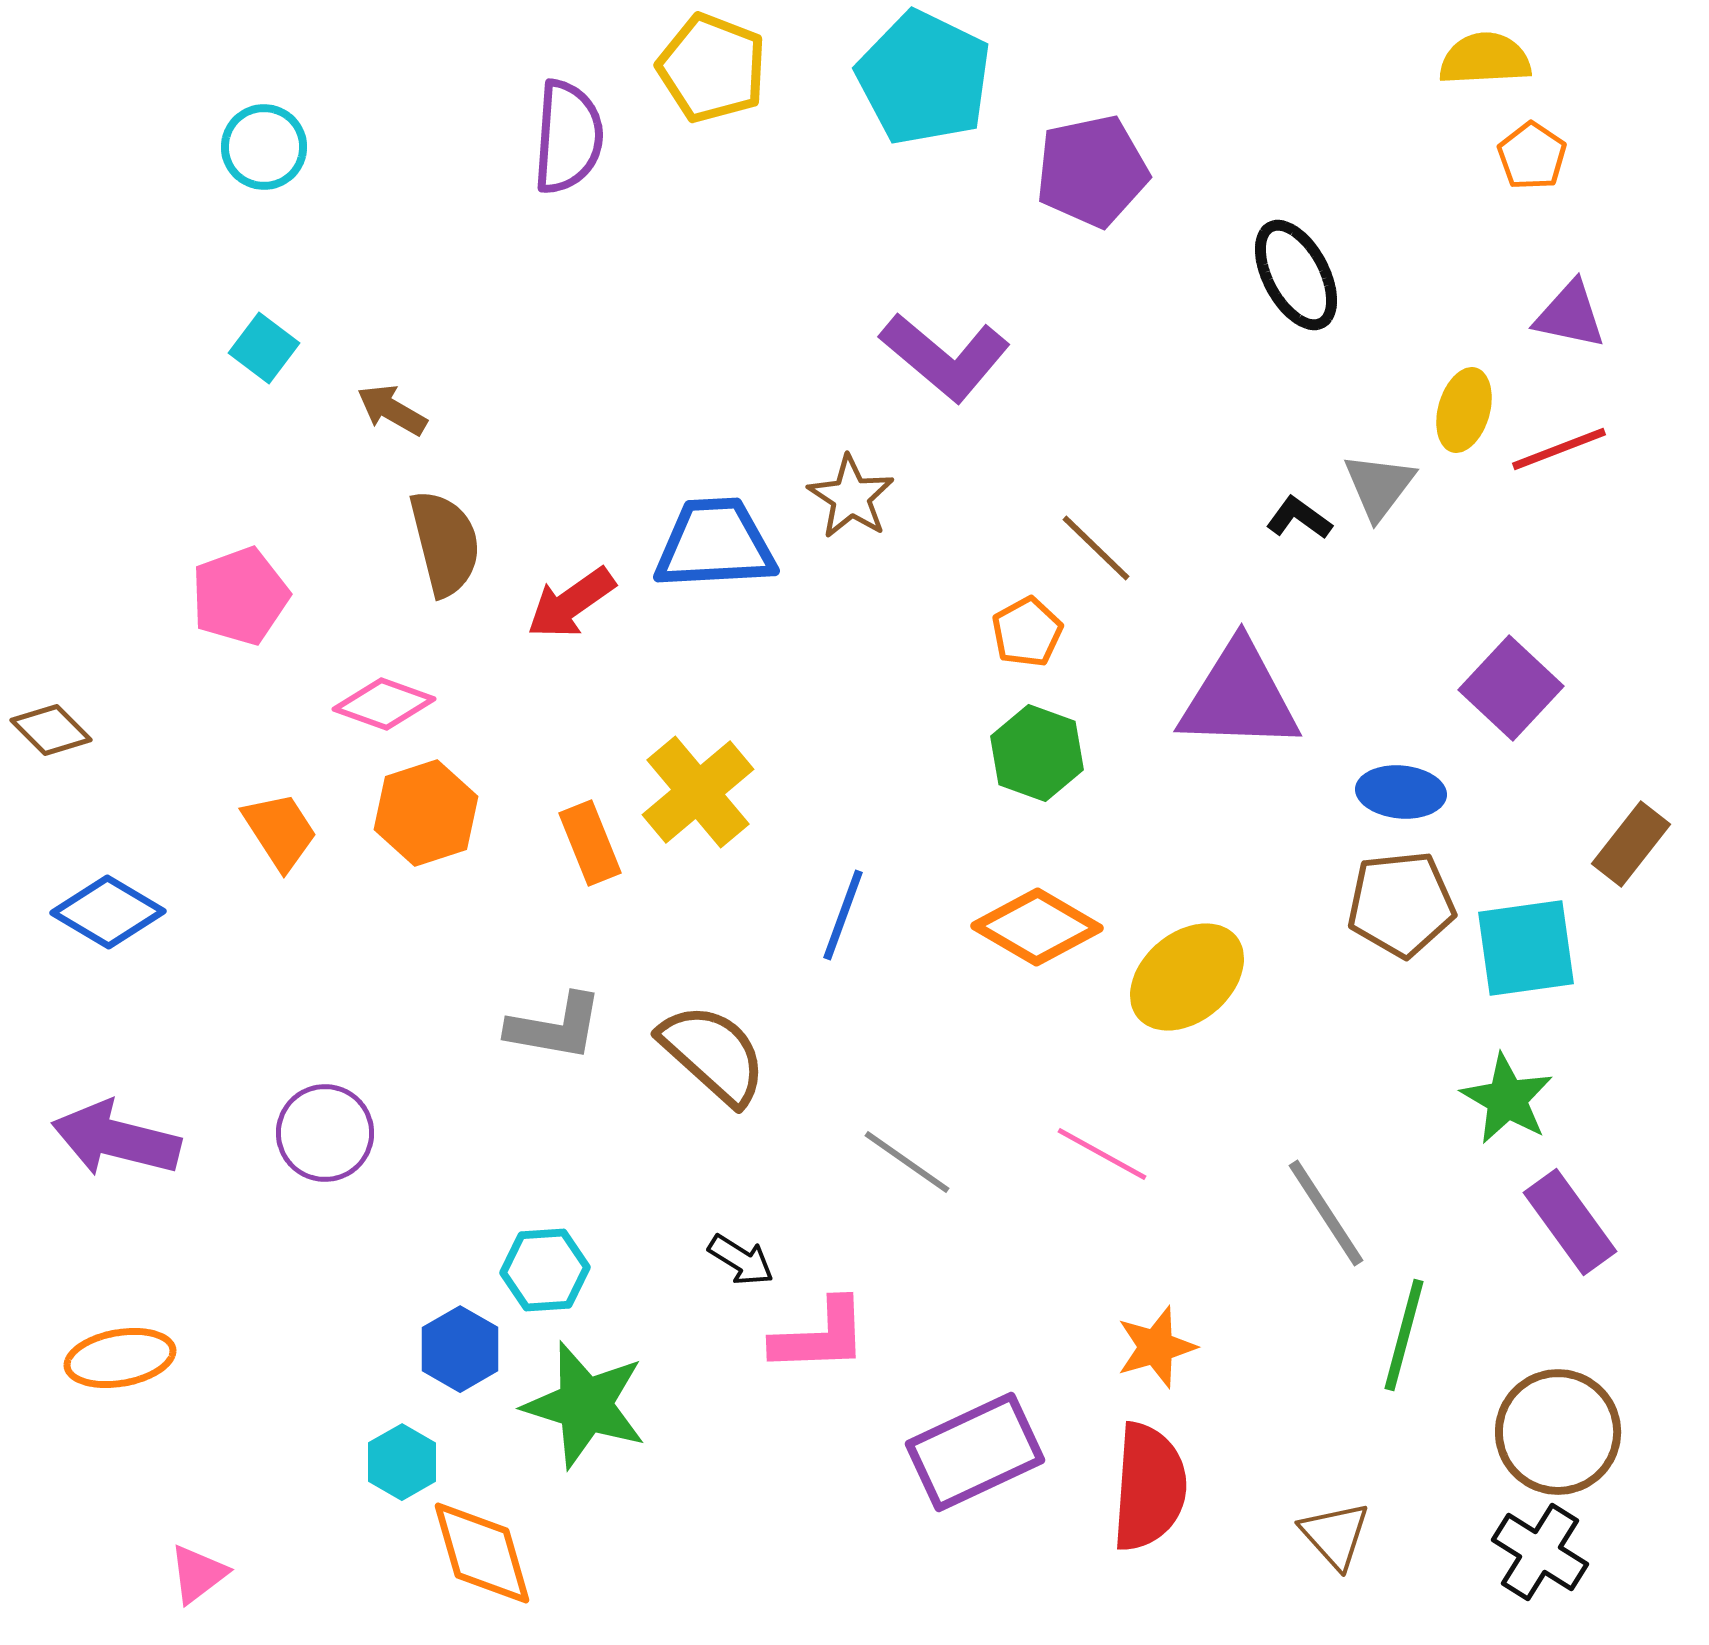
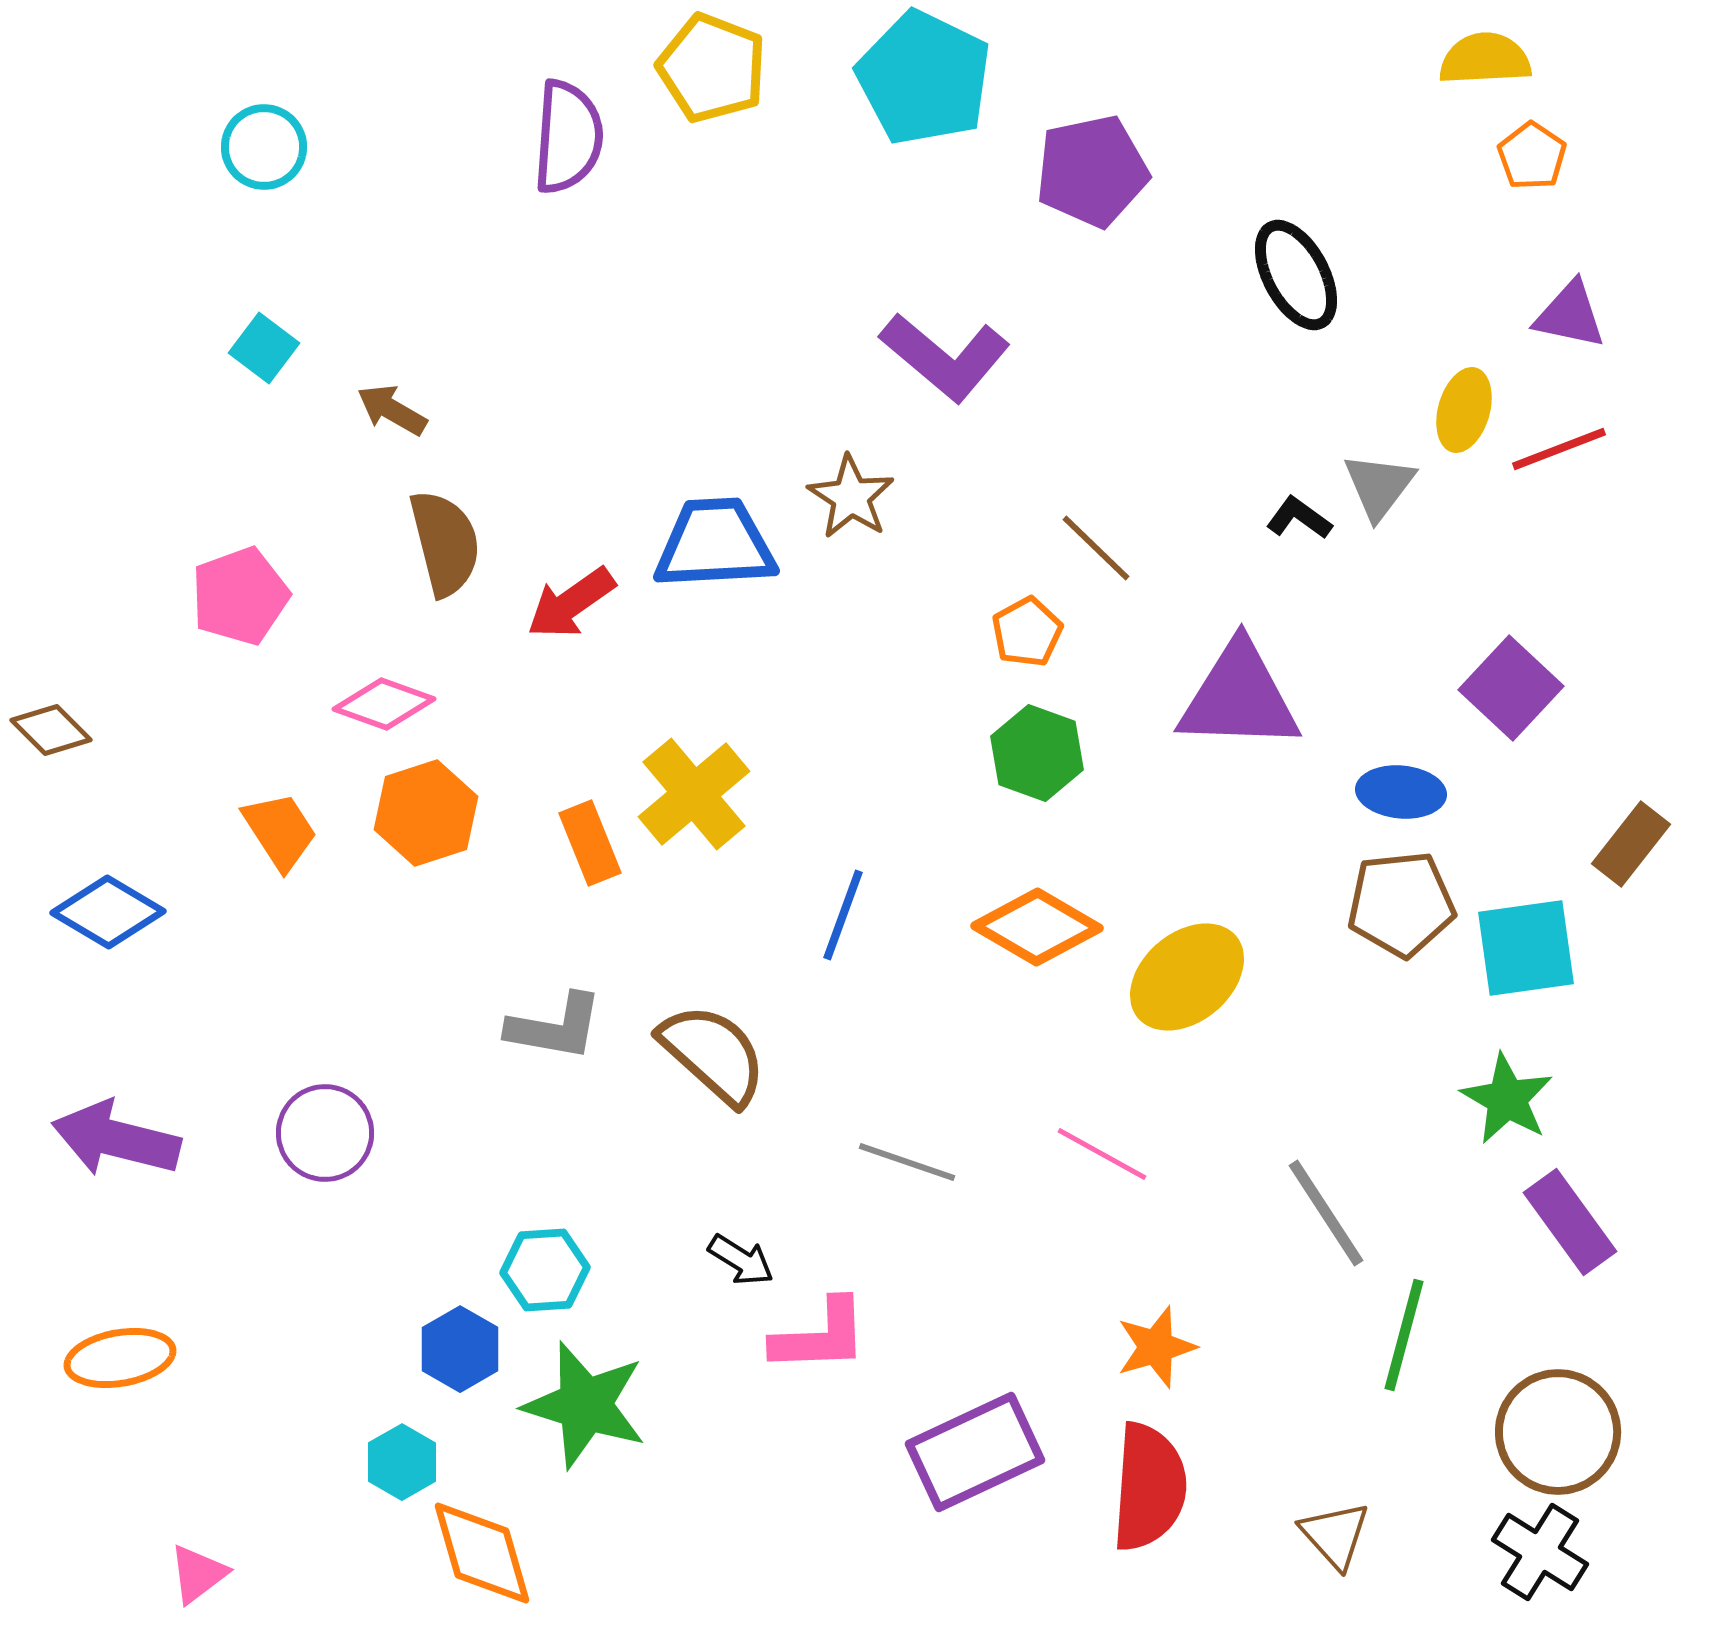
yellow cross at (698, 792): moved 4 px left, 2 px down
gray line at (907, 1162): rotated 16 degrees counterclockwise
